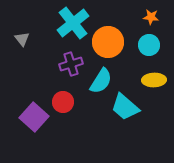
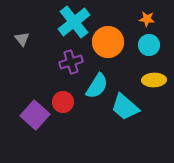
orange star: moved 4 px left, 2 px down
cyan cross: moved 1 px right, 1 px up
purple cross: moved 2 px up
cyan semicircle: moved 4 px left, 5 px down
purple square: moved 1 px right, 2 px up
